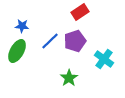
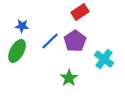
purple pentagon: rotated 15 degrees counterclockwise
